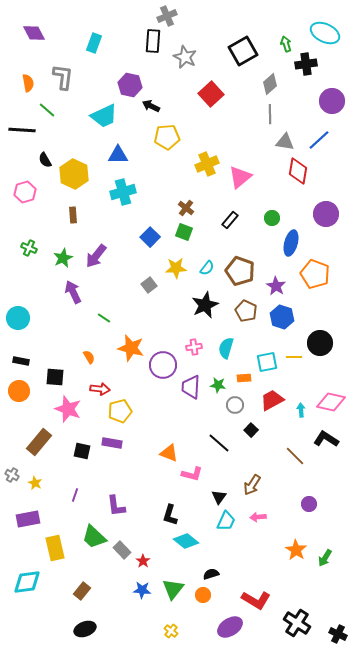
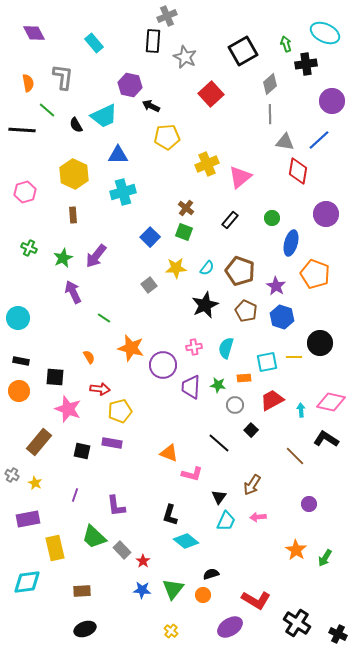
cyan rectangle at (94, 43): rotated 60 degrees counterclockwise
black semicircle at (45, 160): moved 31 px right, 35 px up
brown rectangle at (82, 591): rotated 48 degrees clockwise
